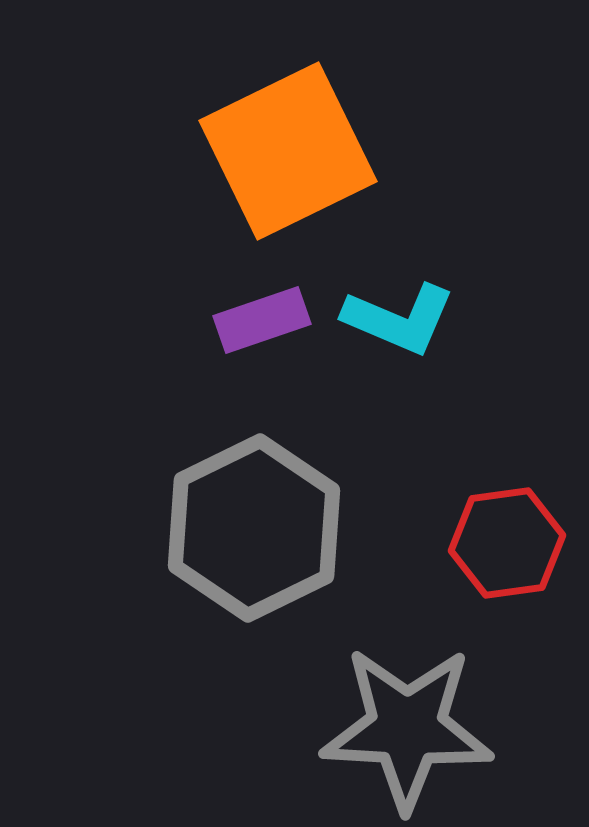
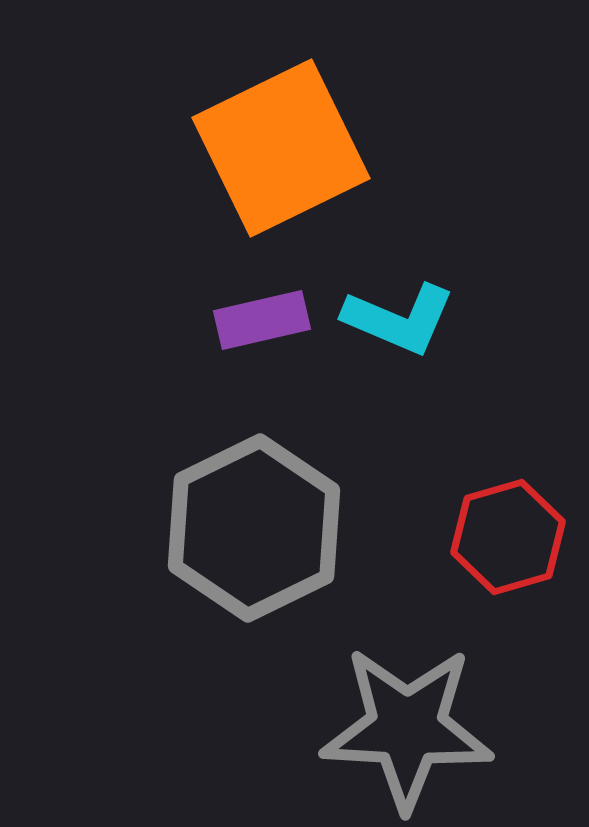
orange square: moved 7 px left, 3 px up
purple rectangle: rotated 6 degrees clockwise
red hexagon: moved 1 px right, 6 px up; rotated 8 degrees counterclockwise
